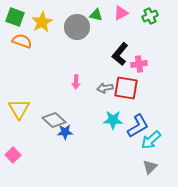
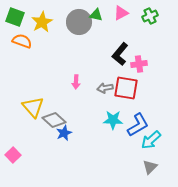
gray circle: moved 2 px right, 5 px up
yellow triangle: moved 14 px right, 2 px up; rotated 10 degrees counterclockwise
blue L-shape: moved 1 px up
blue star: moved 1 px left, 1 px down; rotated 21 degrees counterclockwise
